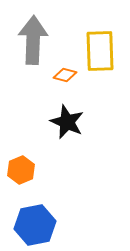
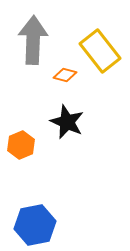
yellow rectangle: rotated 36 degrees counterclockwise
orange hexagon: moved 25 px up
